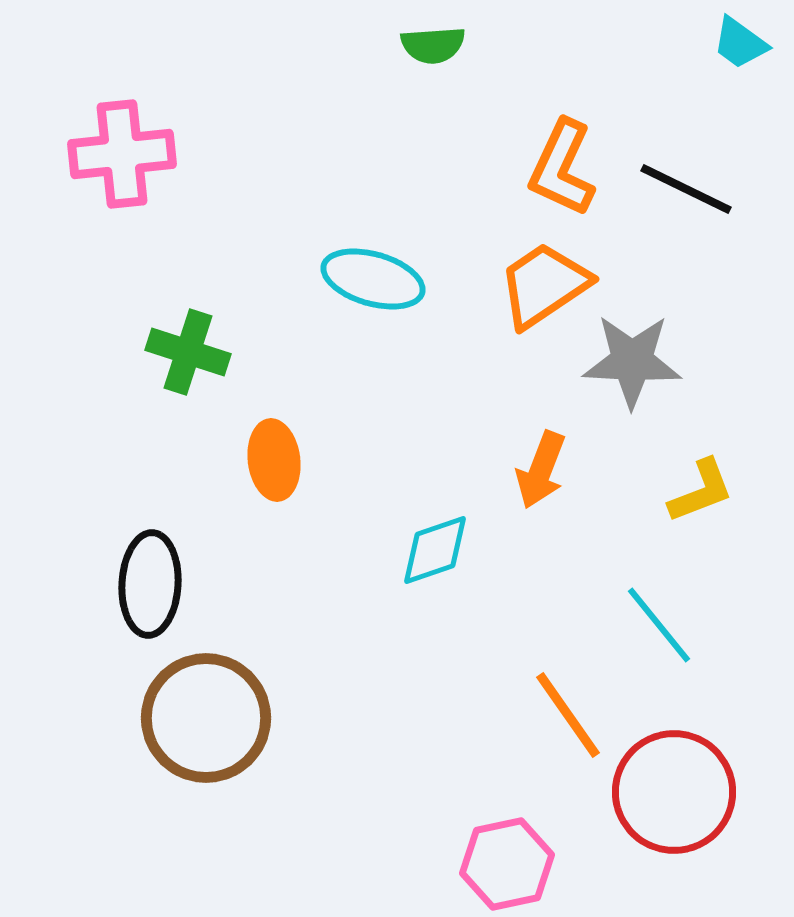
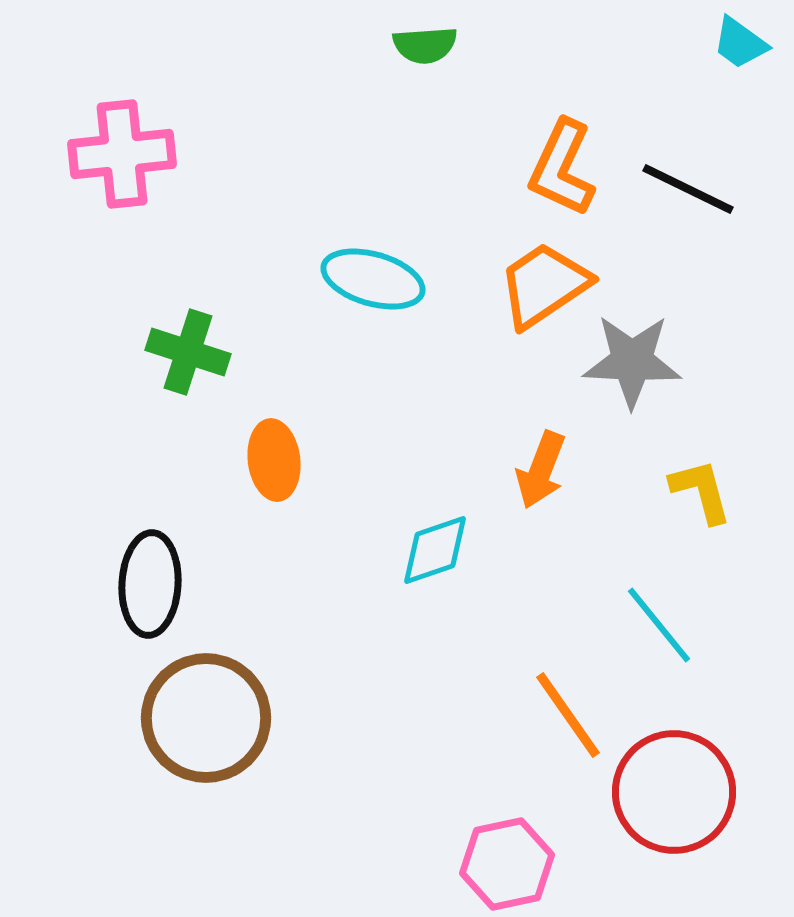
green semicircle: moved 8 px left
black line: moved 2 px right
yellow L-shape: rotated 84 degrees counterclockwise
